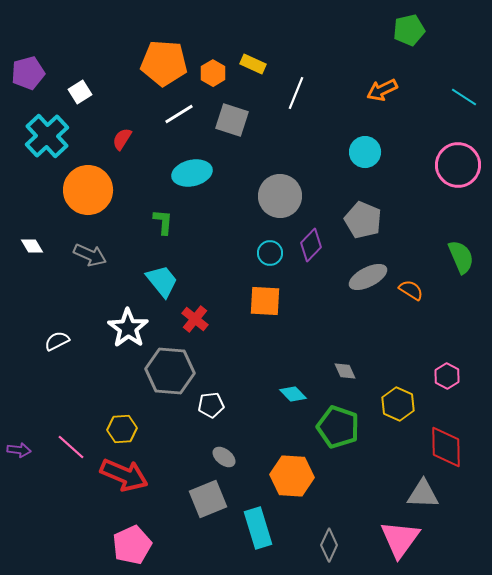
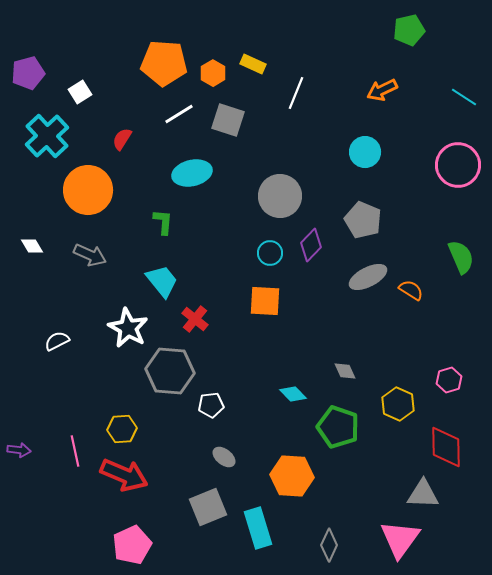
gray square at (232, 120): moved 4 px left
white star at (128, 328): rotated 6 degrees counterclockwise
pink hexagon at (447, 376): moved 2 px right, 4 px down; rotated 15 degrees clockwise
pink line at (71, 447): moved 4 px right, 4 px down; rotated 36 degrees clockwise
gray square at (208, 499): moved 8 px down
